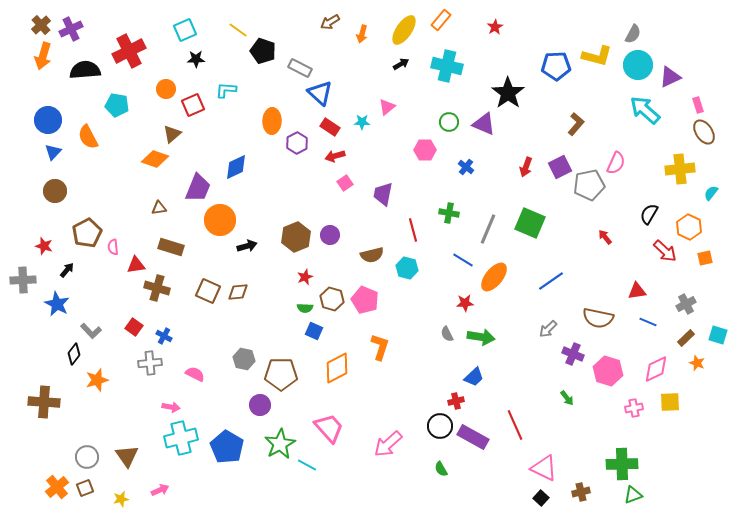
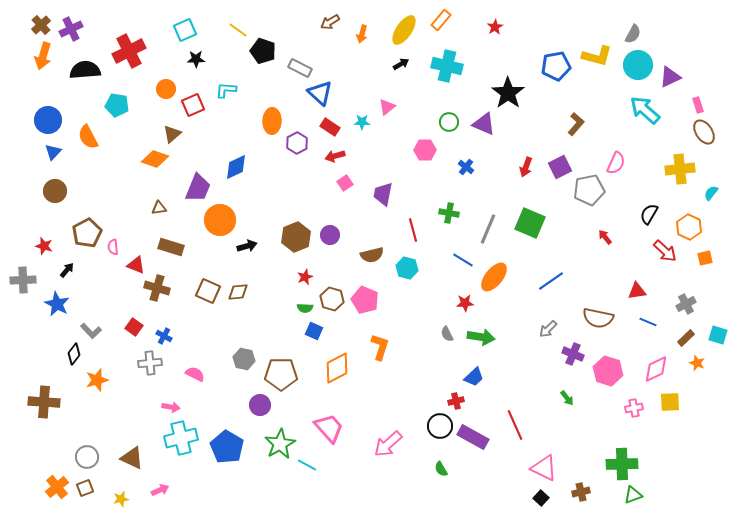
blue pentagon at (556, 66): rotated 8 degrees counterclockwise
gray pentagon at (589, 185): moved 5 px down
red triangle at (136, 265): rotated 30 degrees clockwise
brown triangle at (127, 456): moved 5 px right, 2 px down; rotated 30 degrees counterclockwise
